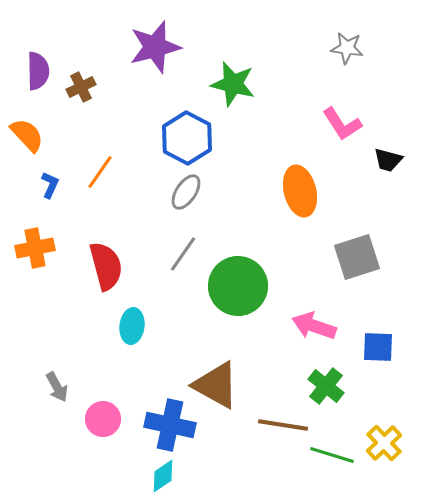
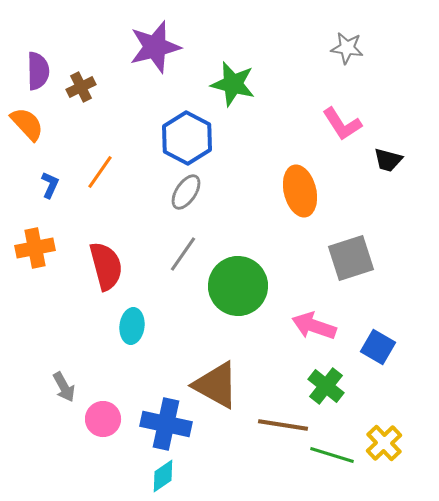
orange semicircle: moved 11 px up
gray square: moved 6 px left, 1 px down
blue square: rotated 28 degrees clockwise
gray arrow: moved 7 px right
blue cross: moved 4 px left, 1 px up
